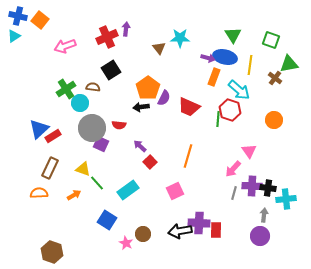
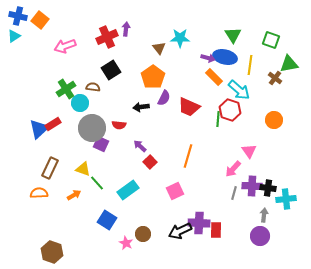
orange rectangle at (214, 77): rotated 66 degrees counterclockwise
orange pentagon at (148, 88): moved 5 px right, 11 px up
red rectangle at (53, 136): moved 12 px up
black arrow at (180, 231): rotated 15 degrees counterclockwise
